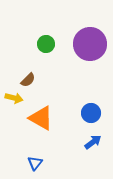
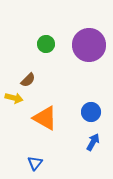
purple circle: moved 1 px left, 1 px down
blue circle: moved 1 px up
orange triangle: moved 4 px right
blue arrow: rotated 24 degrees counterclockwise
